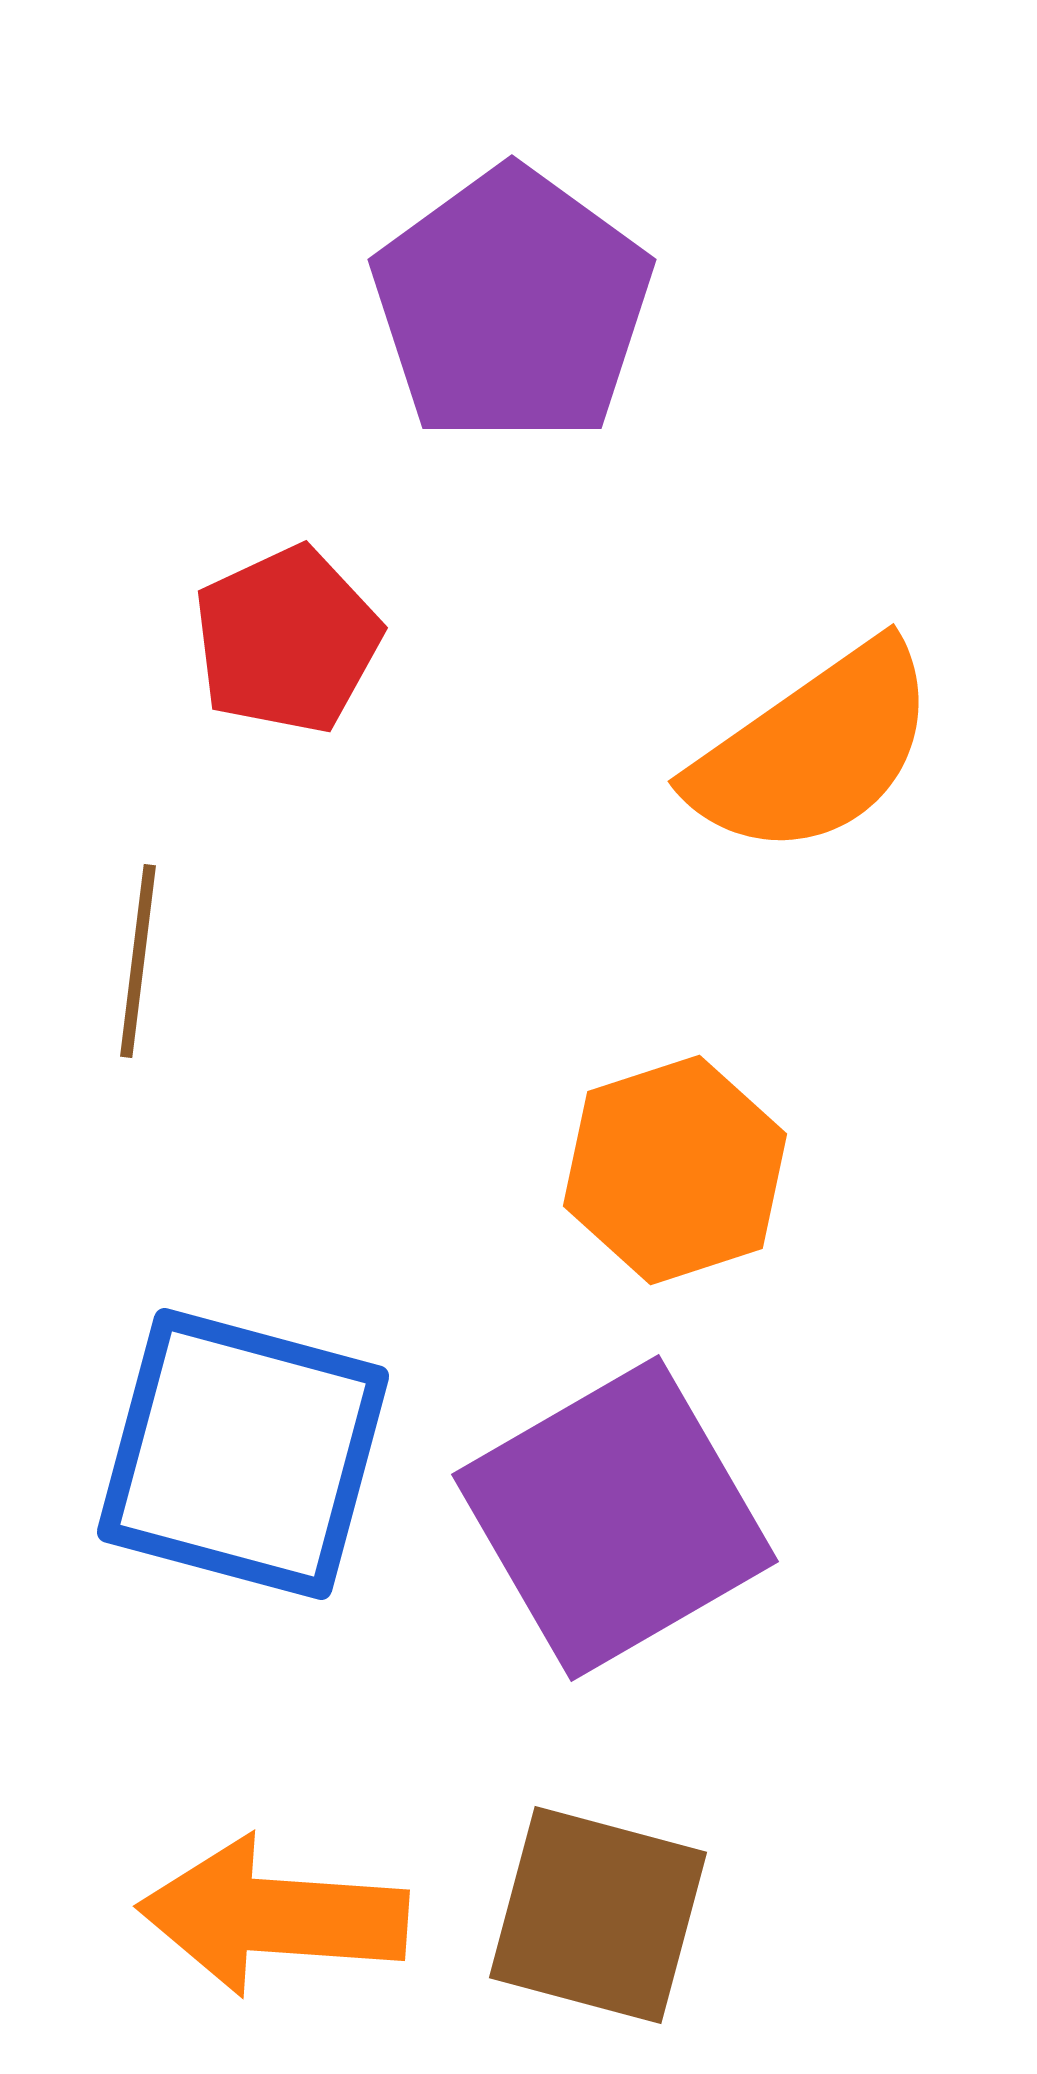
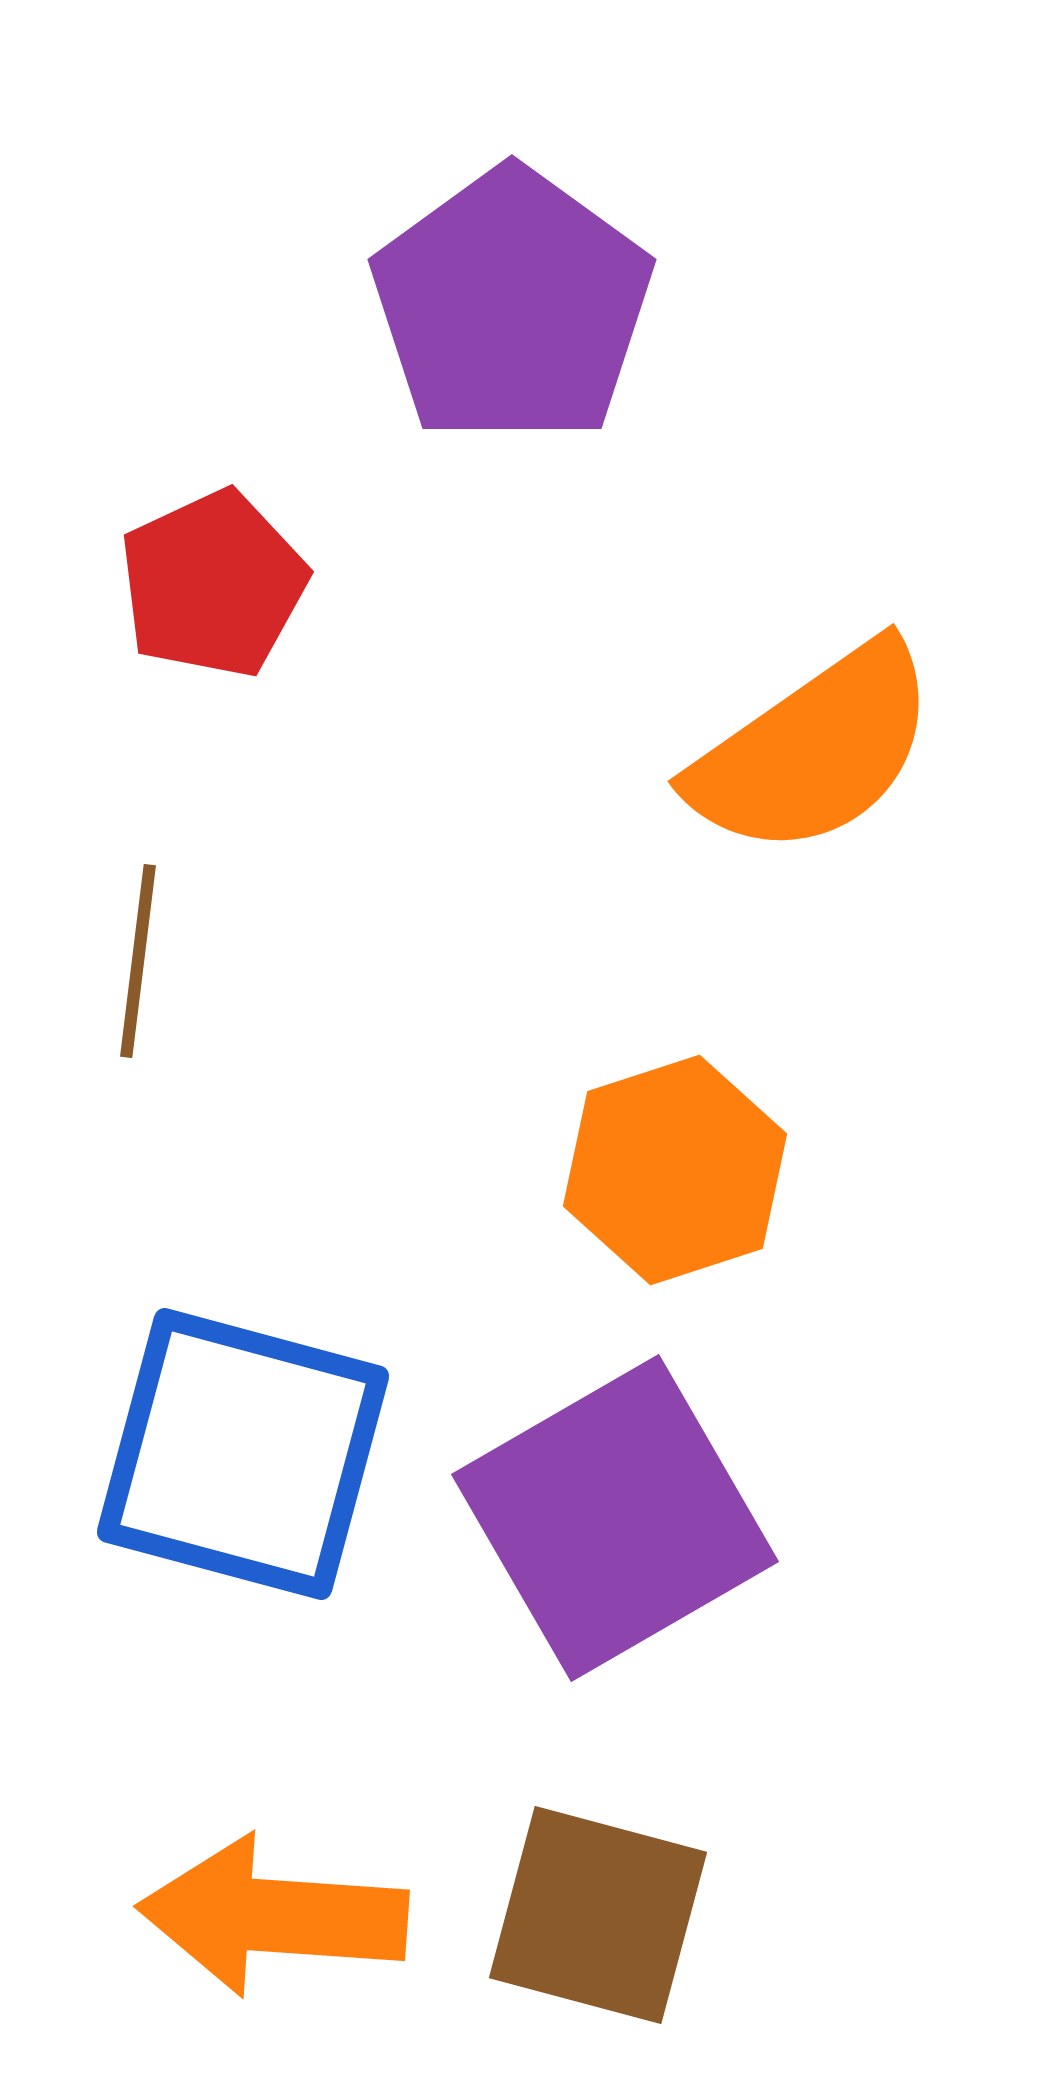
red pentagon: moved 74 px left, 56 px up
